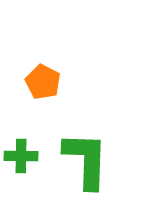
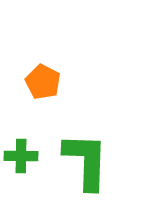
green L-shape: moved 1 px down
